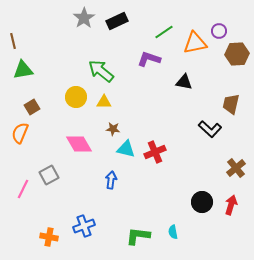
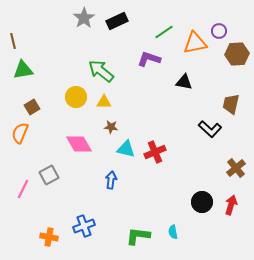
brown star: moved 2 px left, 2 px up
